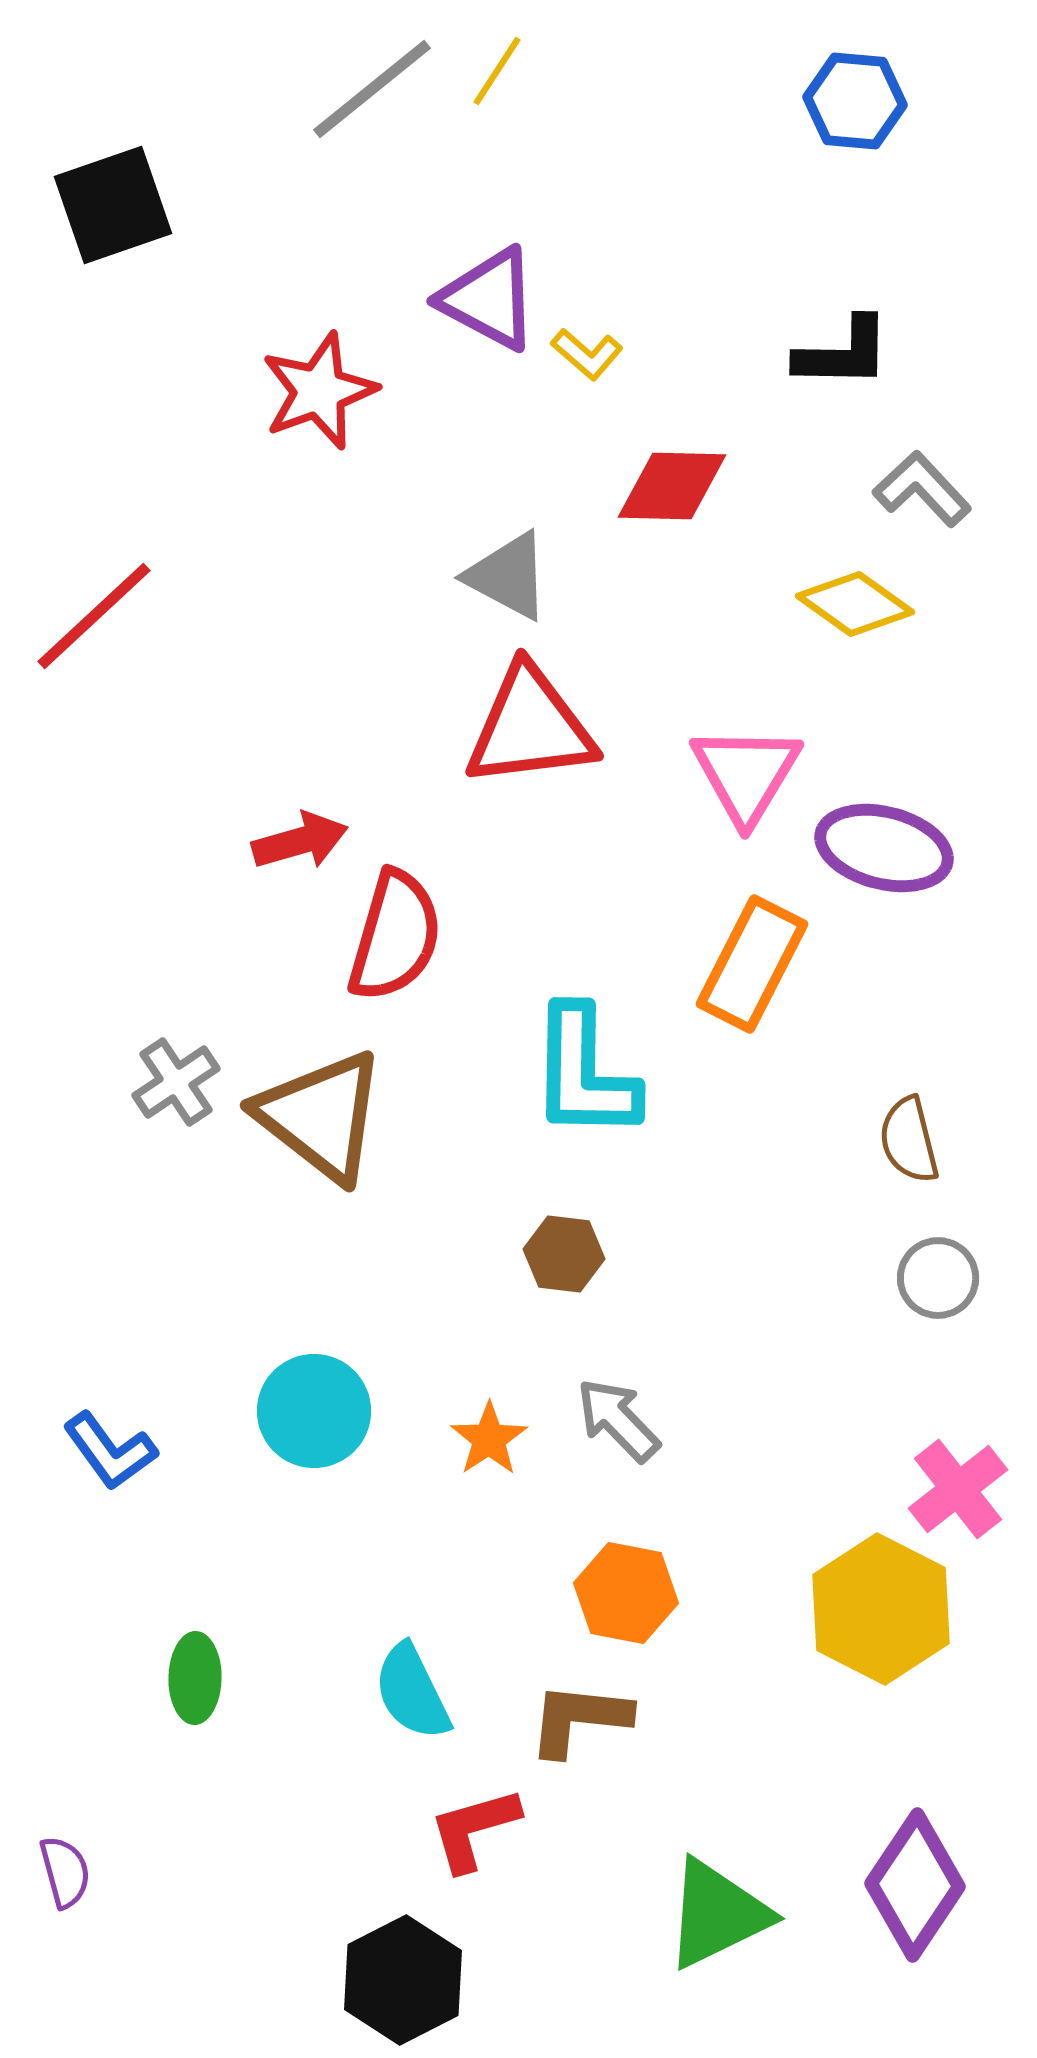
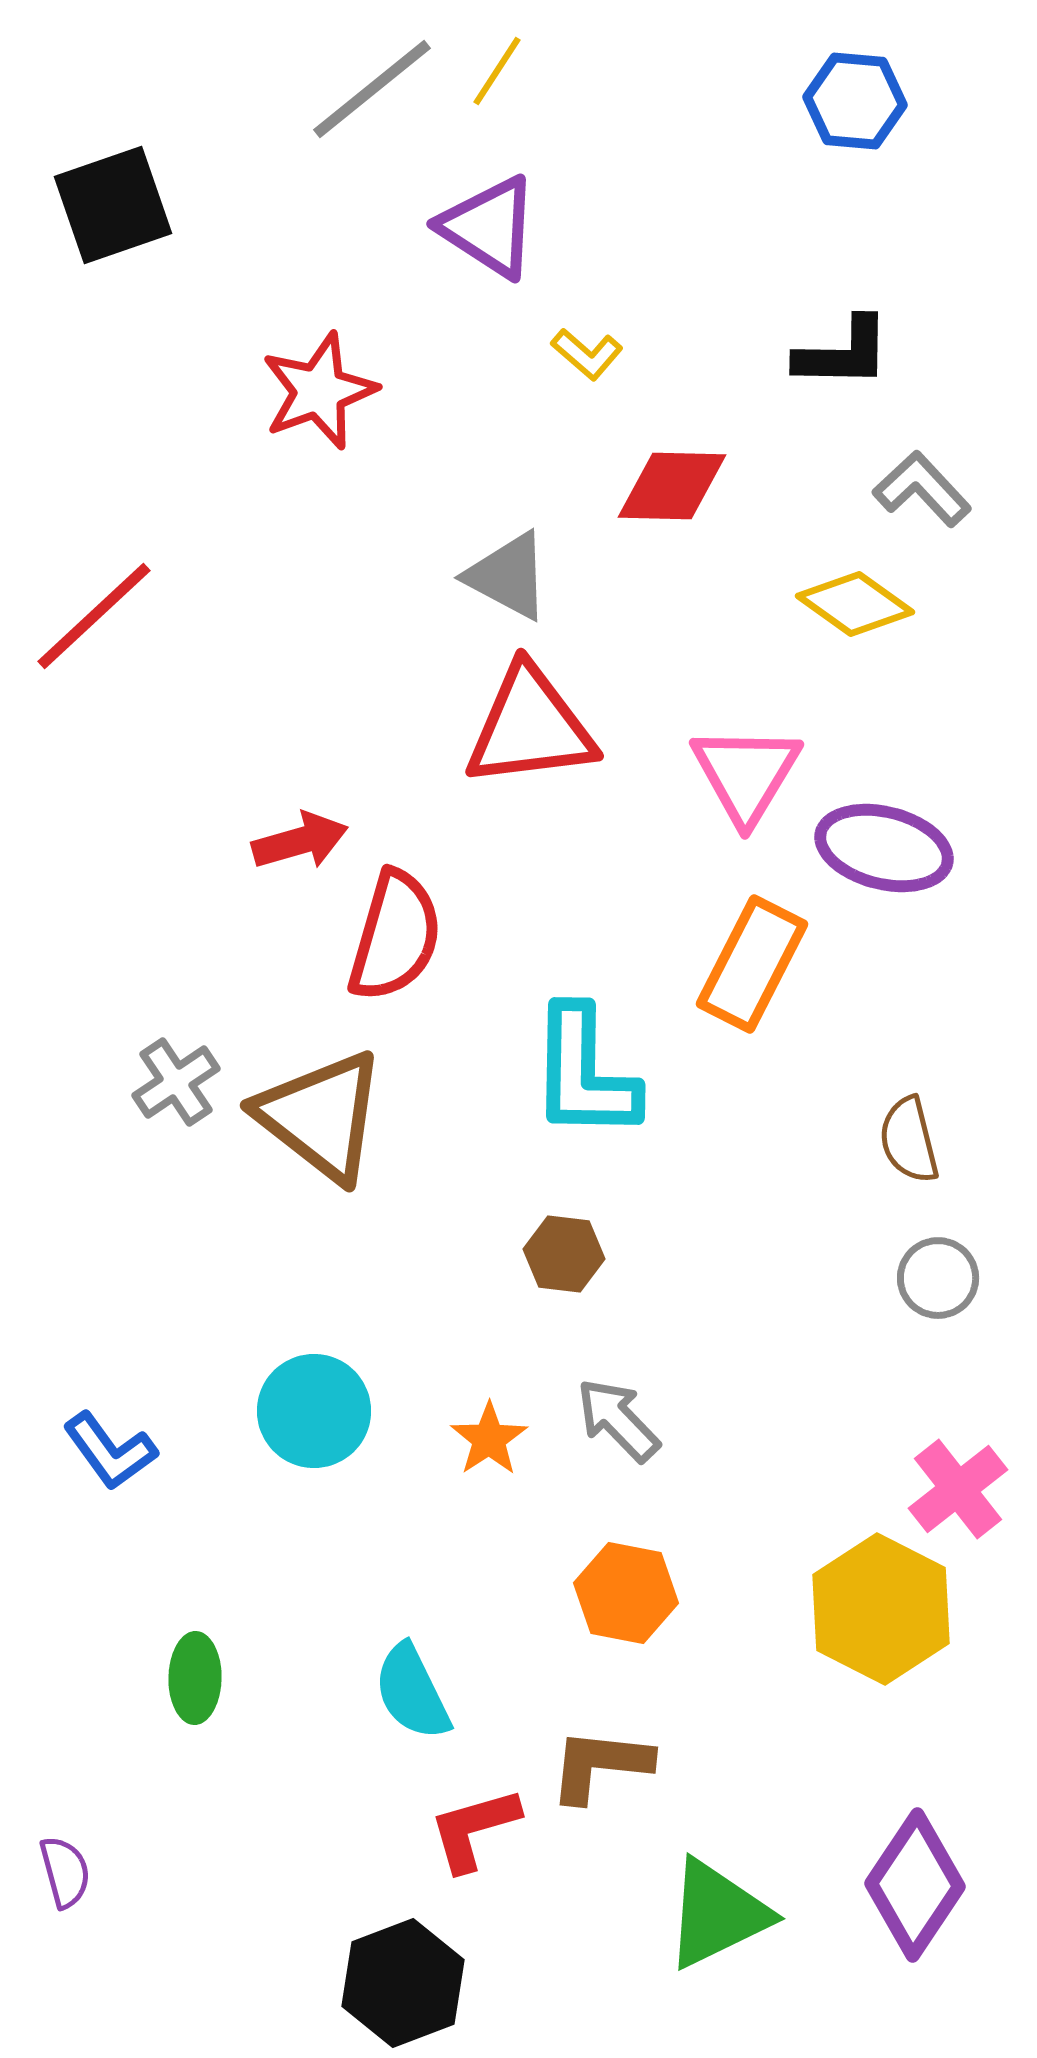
purple triangle: moved 72 px up; rotated 5 degrees clockwise
brown L-shape: moved 21 px right, 46 px down
black hexagon: moved 3 px down; rotated 6 degrees clockwise
